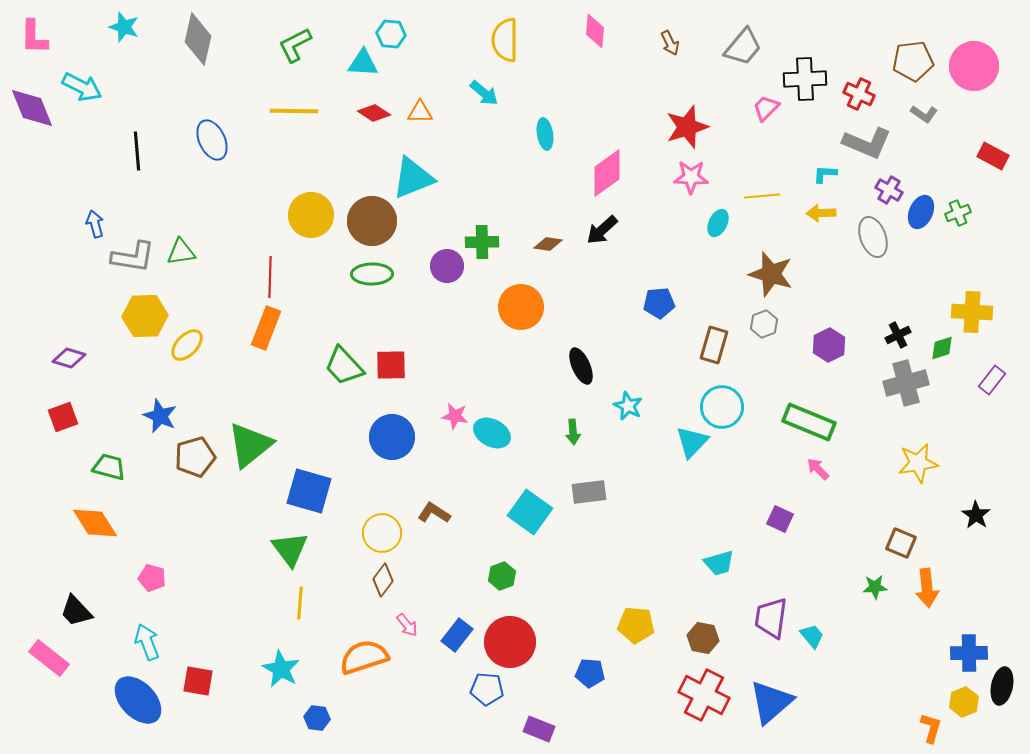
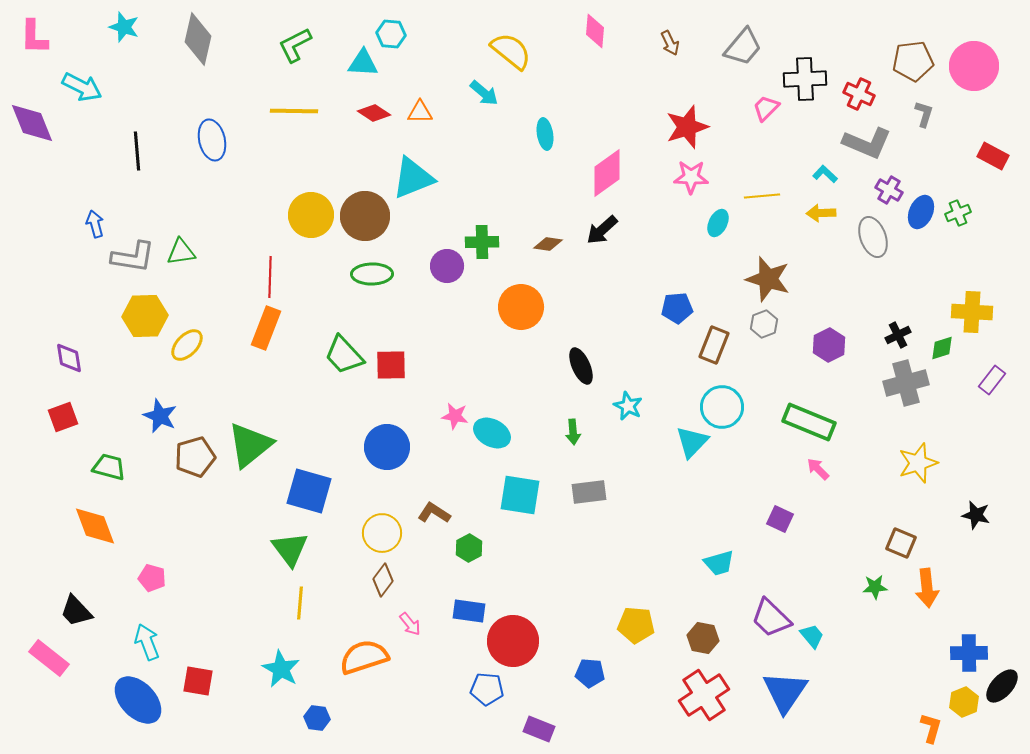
yellow semicircle at (505, 40): moved 6 px right, 11 px down; rotated 129 degrees clockwise
purple diamond at (32, 108): moved 15 px down
gray L-shape at (924, 114): rotated 108 degrees counterclockwise
blue ellipse at (212, 140): rotated 12 degrees clockwise
cyan L-shape at (825, 174): rotated 40 degrees clockwise
brown circle at (372, 221): moved 7 px left, 5 px up
brown star at (771, 274): moved 3 px left, 5 px down
blue pentagon at (659, 303): moved 18 px right, 5 px down
brown rectangle at (714, 345): rotated 6 degrees clockwise
purple diamond at (69, 358): rotated 64 degrees clockwise
green trapezoid at (344, 366): moved 11 px up
blue circle at (392, 437): moved 5 px left, 10 px down
yellow star at (918, 463): rotated 9 degrees counterclockwise
cyan square at (530, 512): moved 10 px left, 17 px up; rotated 27 degrees counterclockwise
black star at (976, 515): rotated 20 degrees counterclockwise
orange diamond at (95, 523): moved 3 px down; rotated 12 degrees clockwise
green hexagon at (502, 576): moved 33 px left, 28 px up; rotated 8 degrees counterclockwise
purple trapezoid at (771, 618): rotated 54 degrees counterclockwise
pink arrow at (407, 625): moved 3 px right, 1 px up
blue rectangle at (457, 635): moved 12 px right, 24 px up; rotated 60 degrees clockwise
red circle at (510, 642): moved 3 px right, 1 px up
black ellipse at (1002, 686): rotated 30 degrees clockwise
red cross at (704, 695): rotated 30 degrees clockwise
blue triangle at (771, 702): moved 14 px right, 10 px up; rotated 15 degrees counterclockwise
